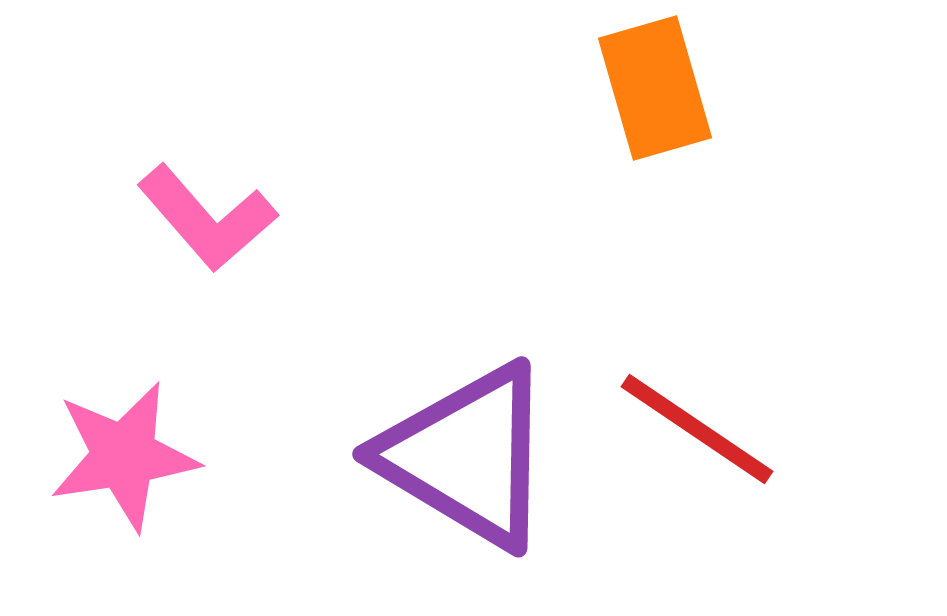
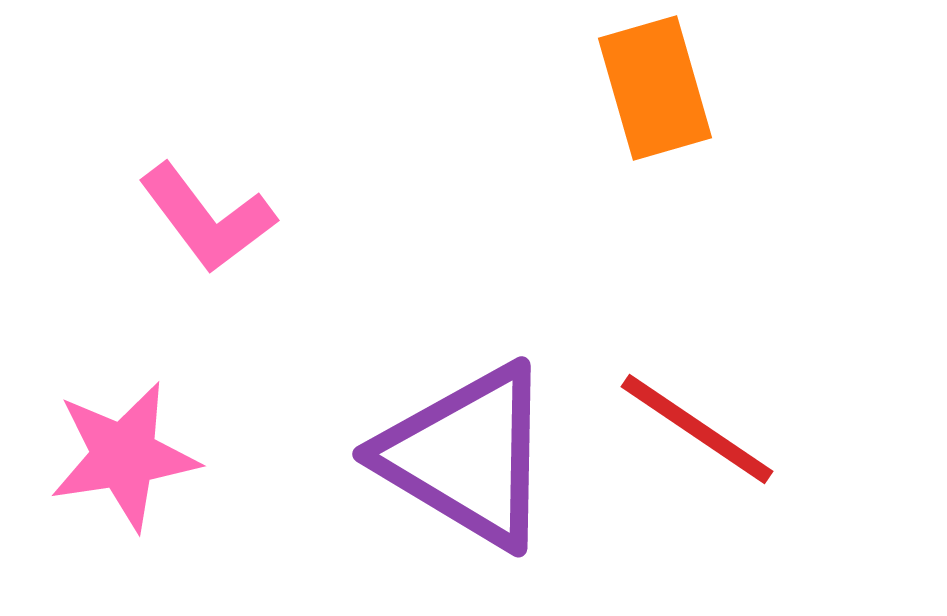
pink L-shape: rotated 4 degrees clockwise
